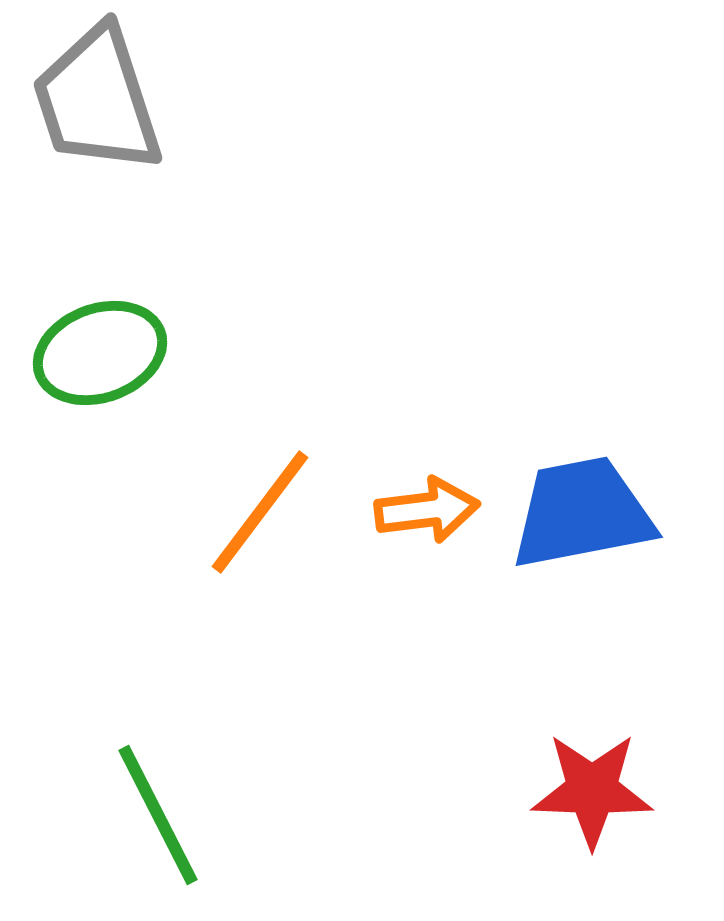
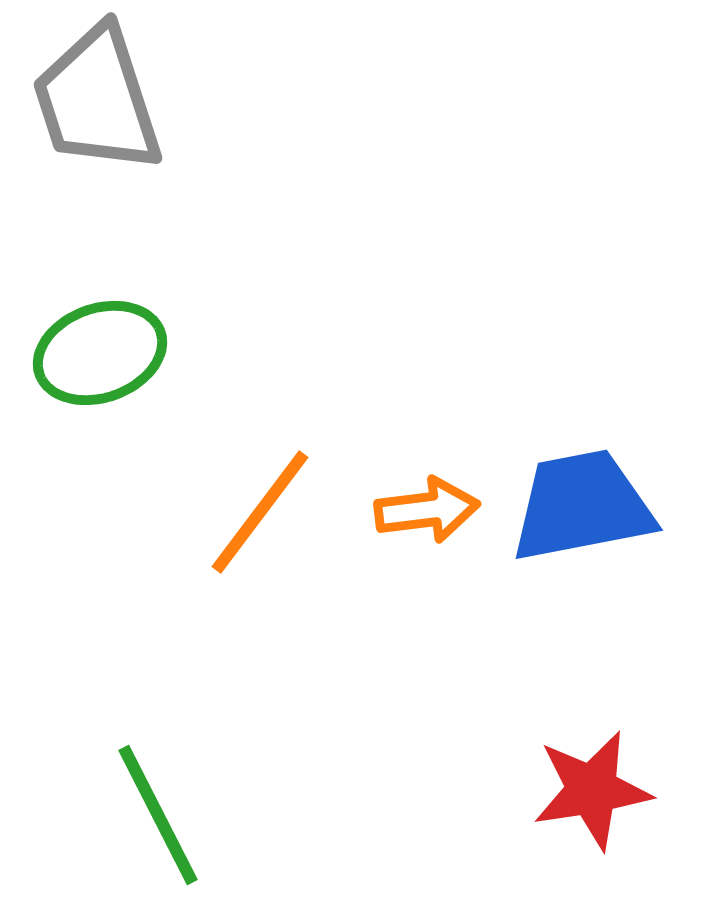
blue trapezoid: moved 7 px up
red star: rotated 11 degrees counterclockwise
